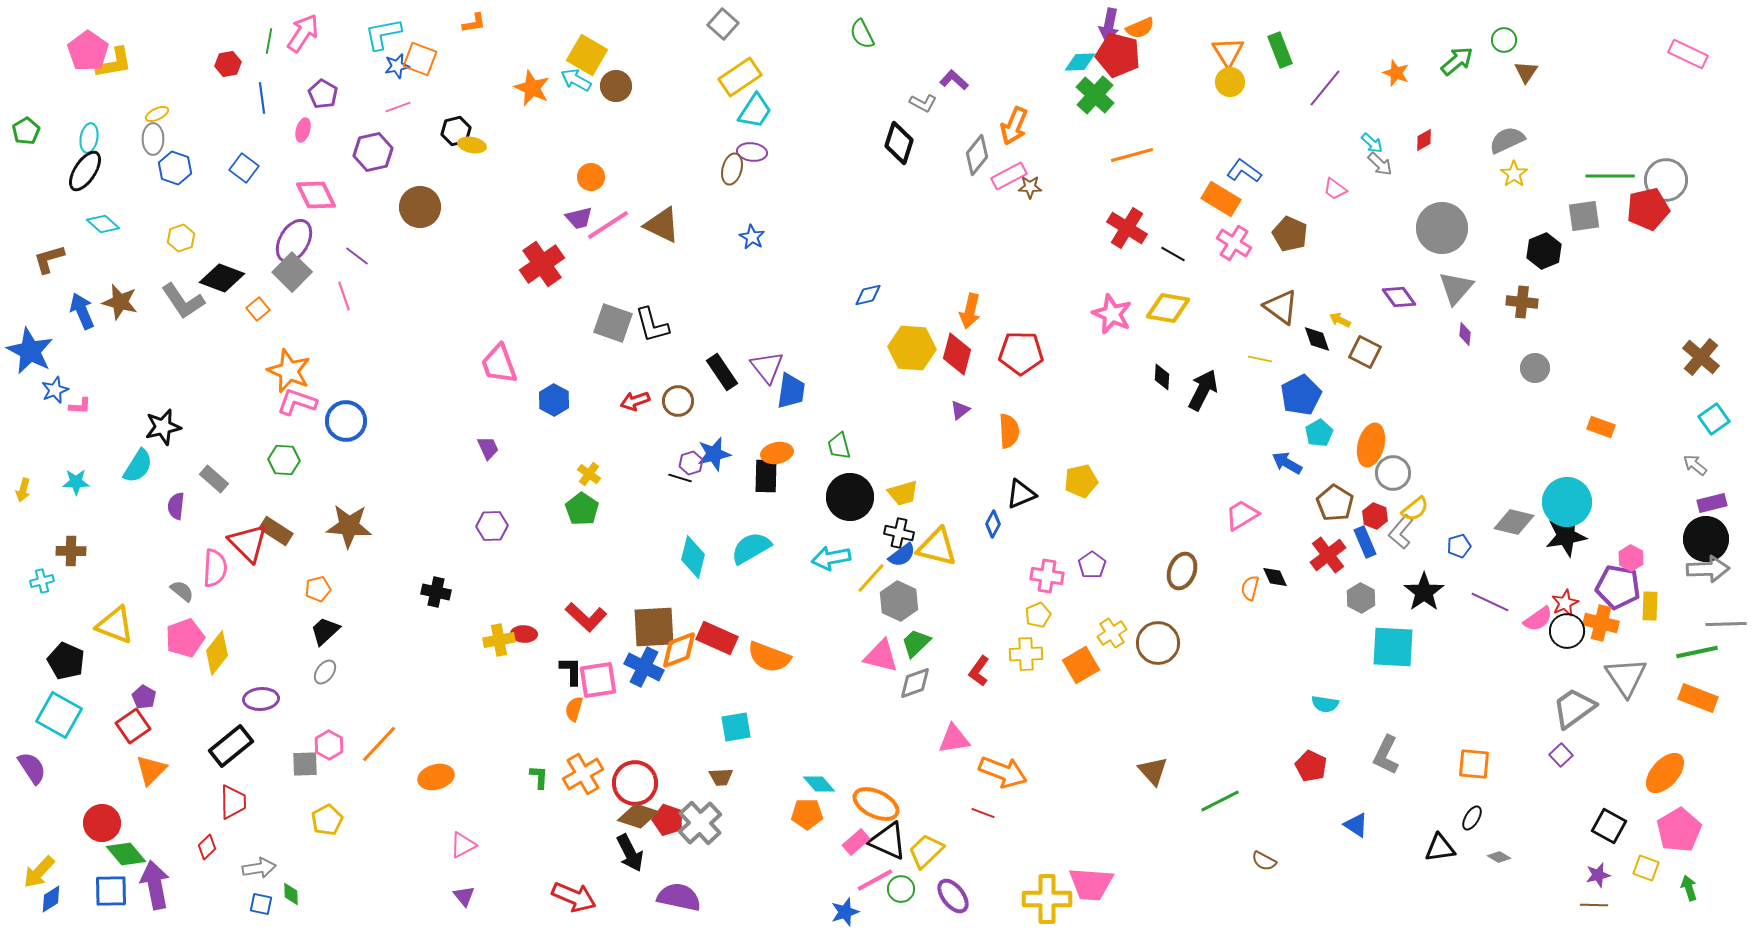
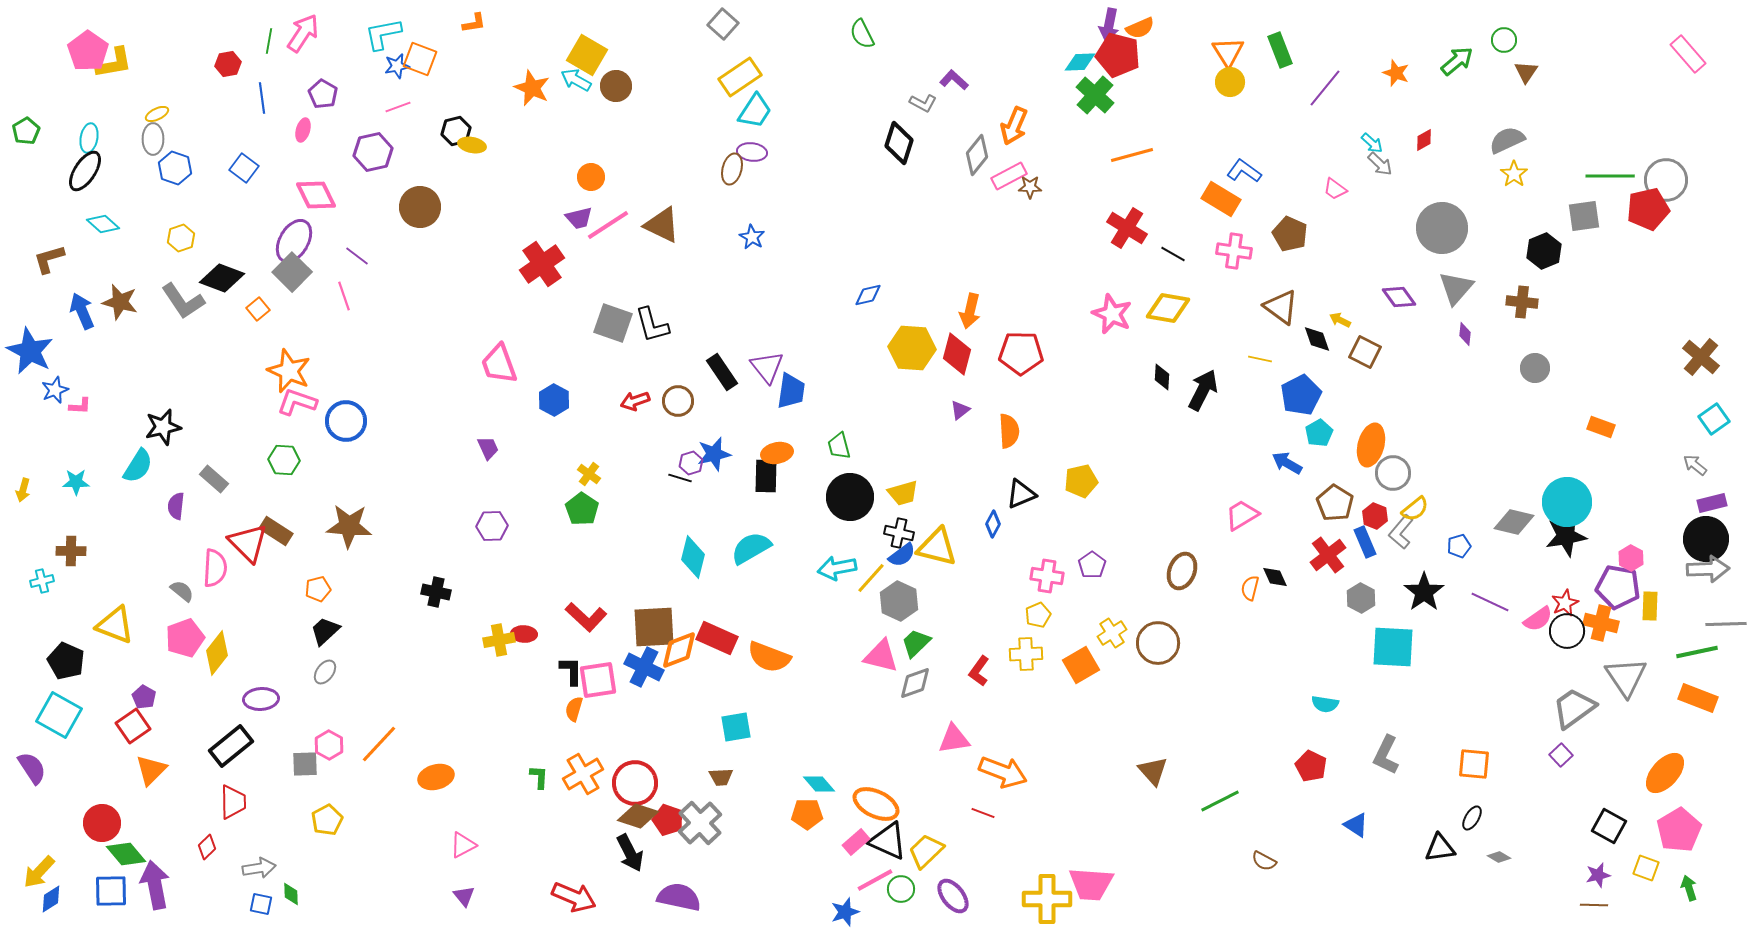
pink rectangle at (1688, 54): rotated 24 degrees clockwise
pink cross at (1234, 243): moved 8 px down; rotated 24 degrees counterclockwise
cyan arrow at (831, 558): moved 6 px right, 10 px down
